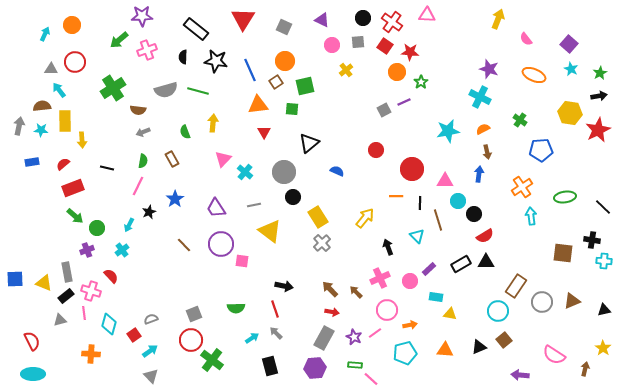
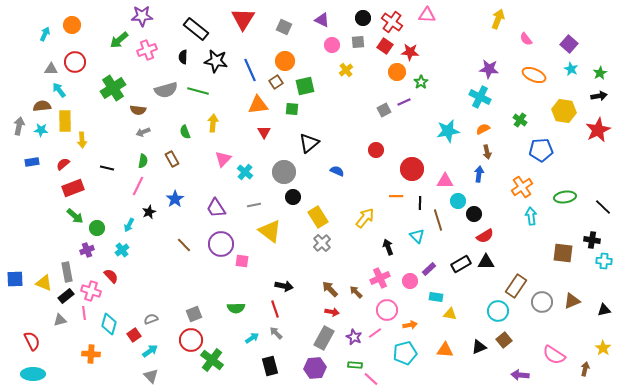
purple star at (489, 69): rotated 12 degrees counterclockwise
yellow hexagon at (570, 113): moved 6 px left, 2 px up
